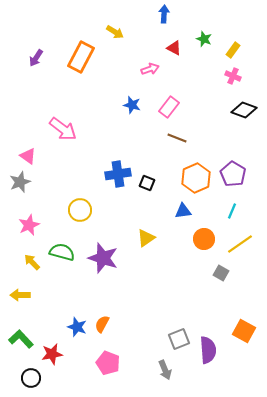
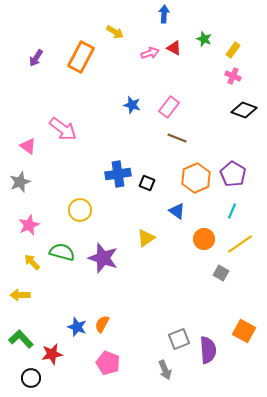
pink arrow at (150, 69): moved 16 px up
pink triangle at (28, 156): moved 10 px up
blue triangle at (183, 211): moved 6 px left; rotated 42 degrees clockwise
